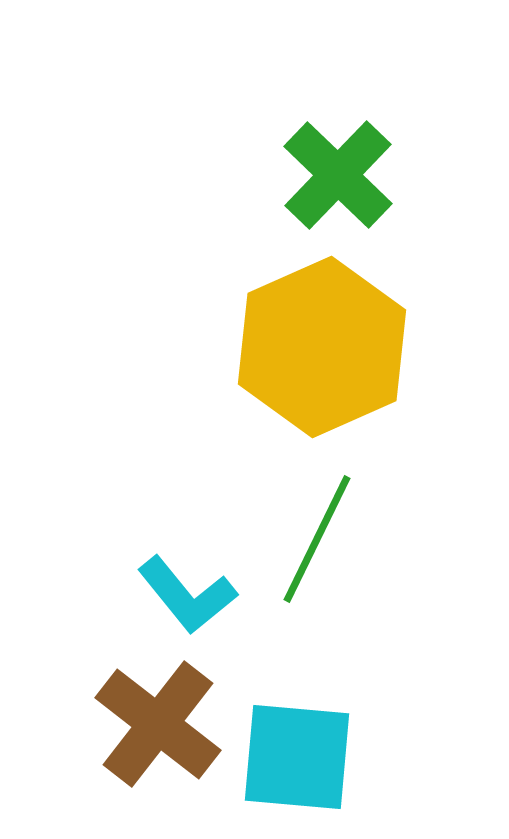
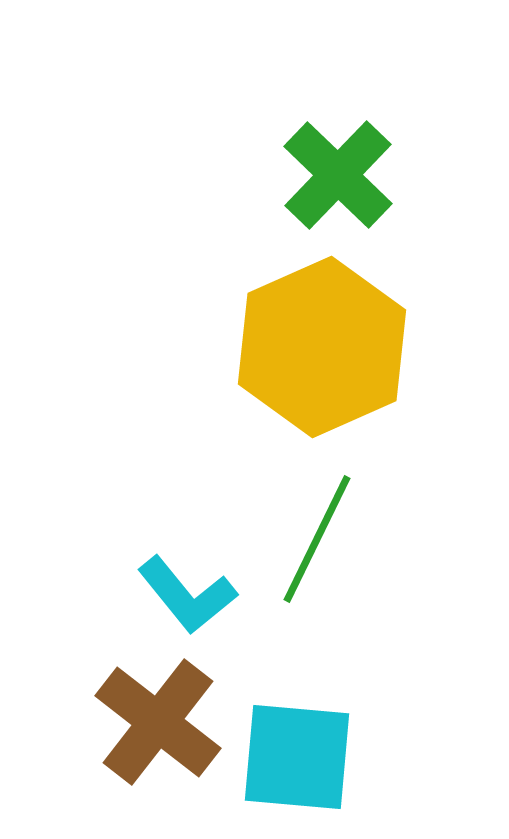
brown cross: moved 2 px up
